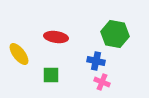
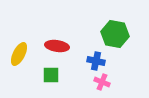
red ellipse: moved 1 px right, 9 px down
yellow ellipse: rotated 65 degrees clockwise
